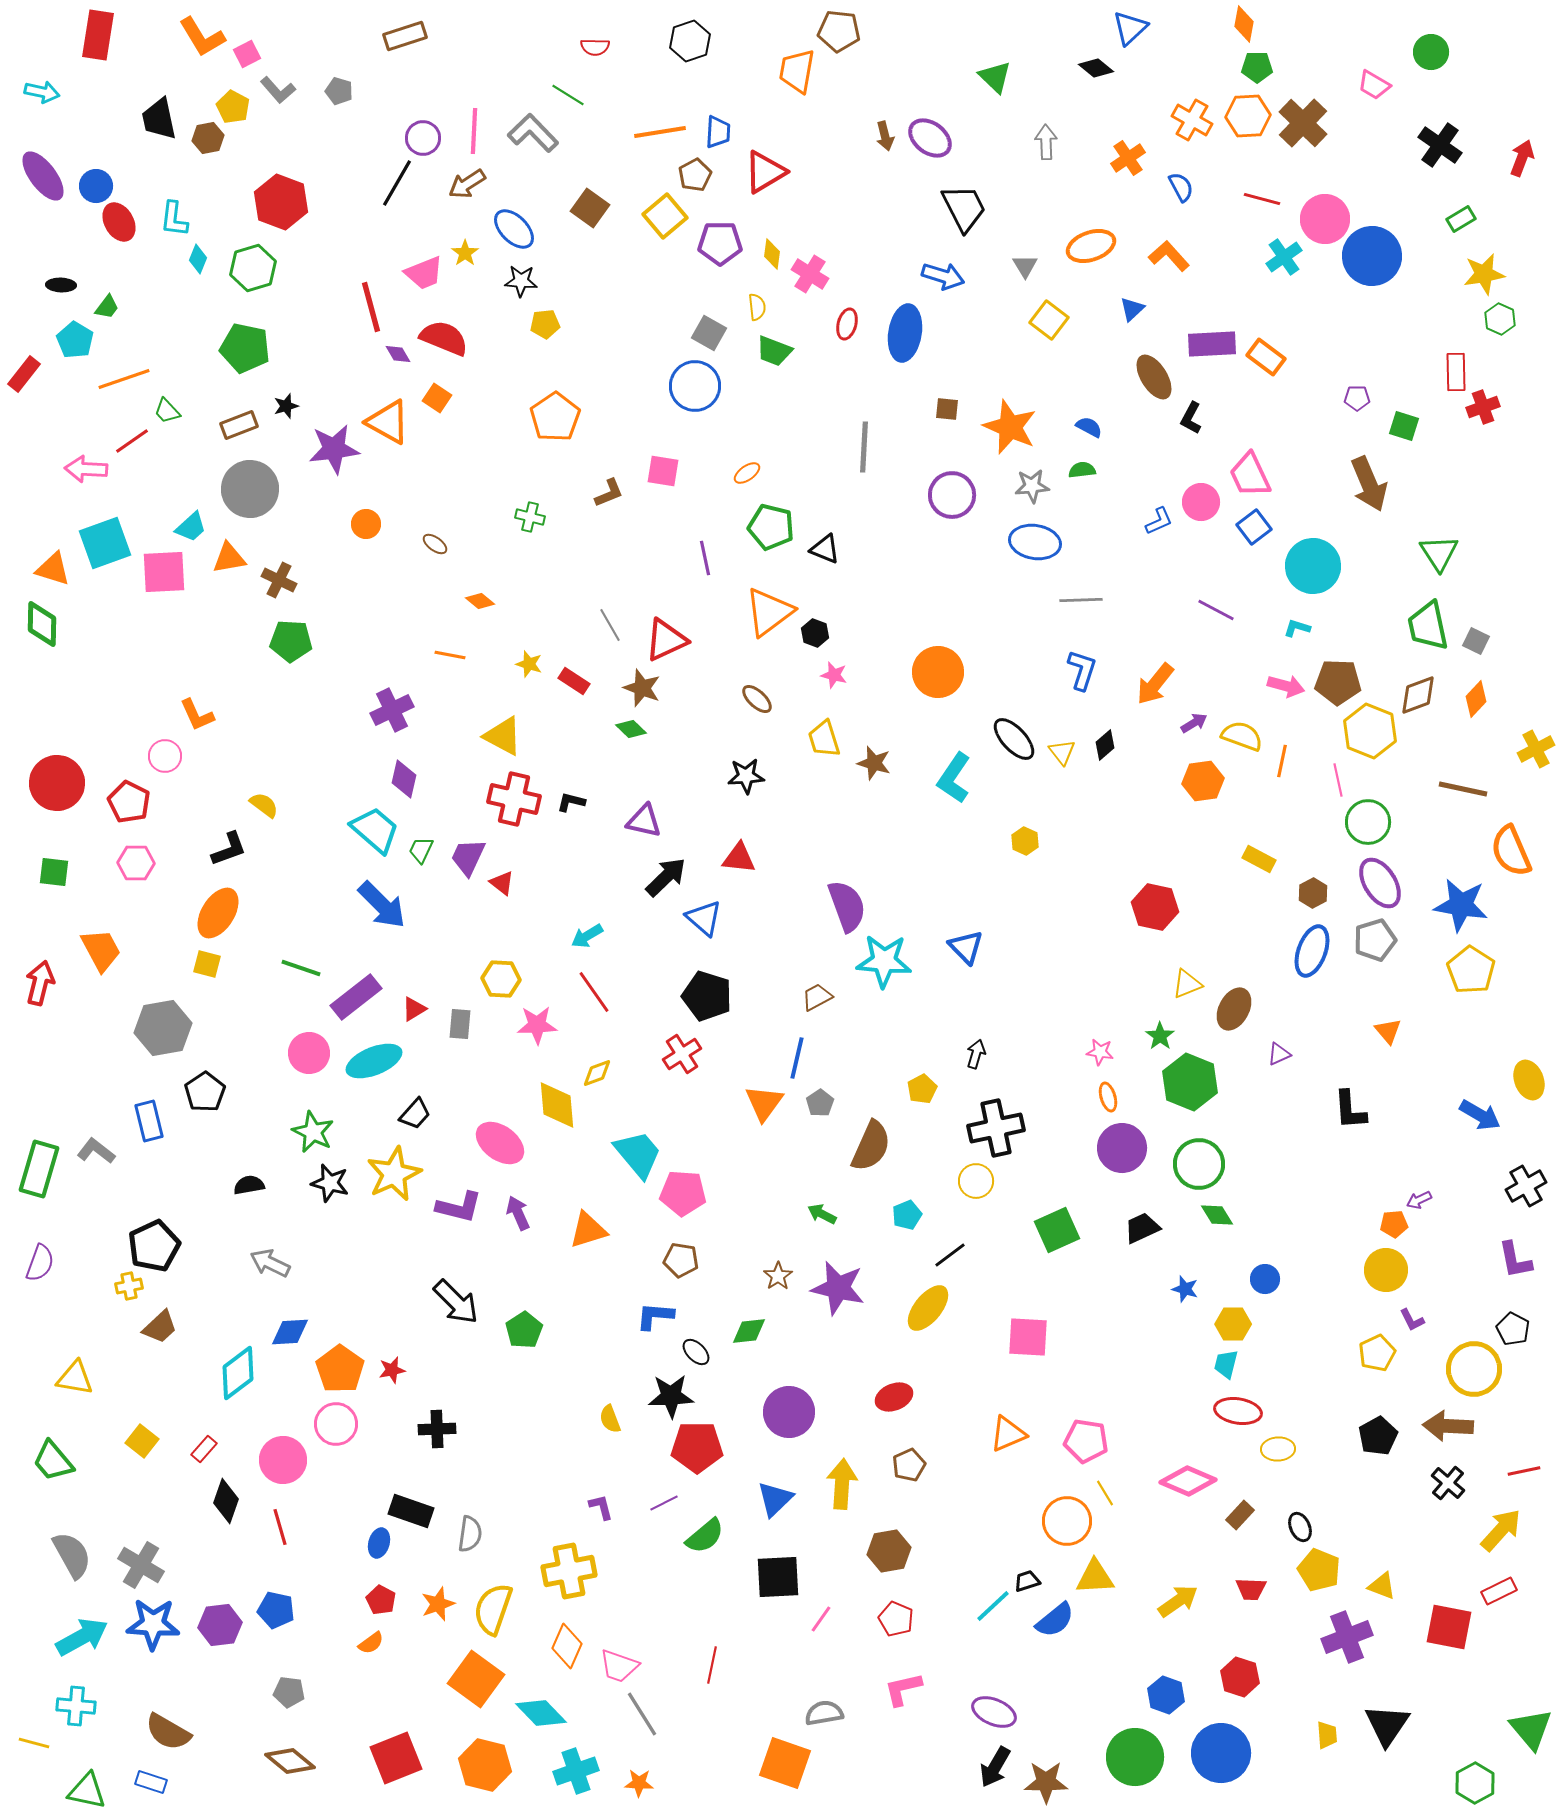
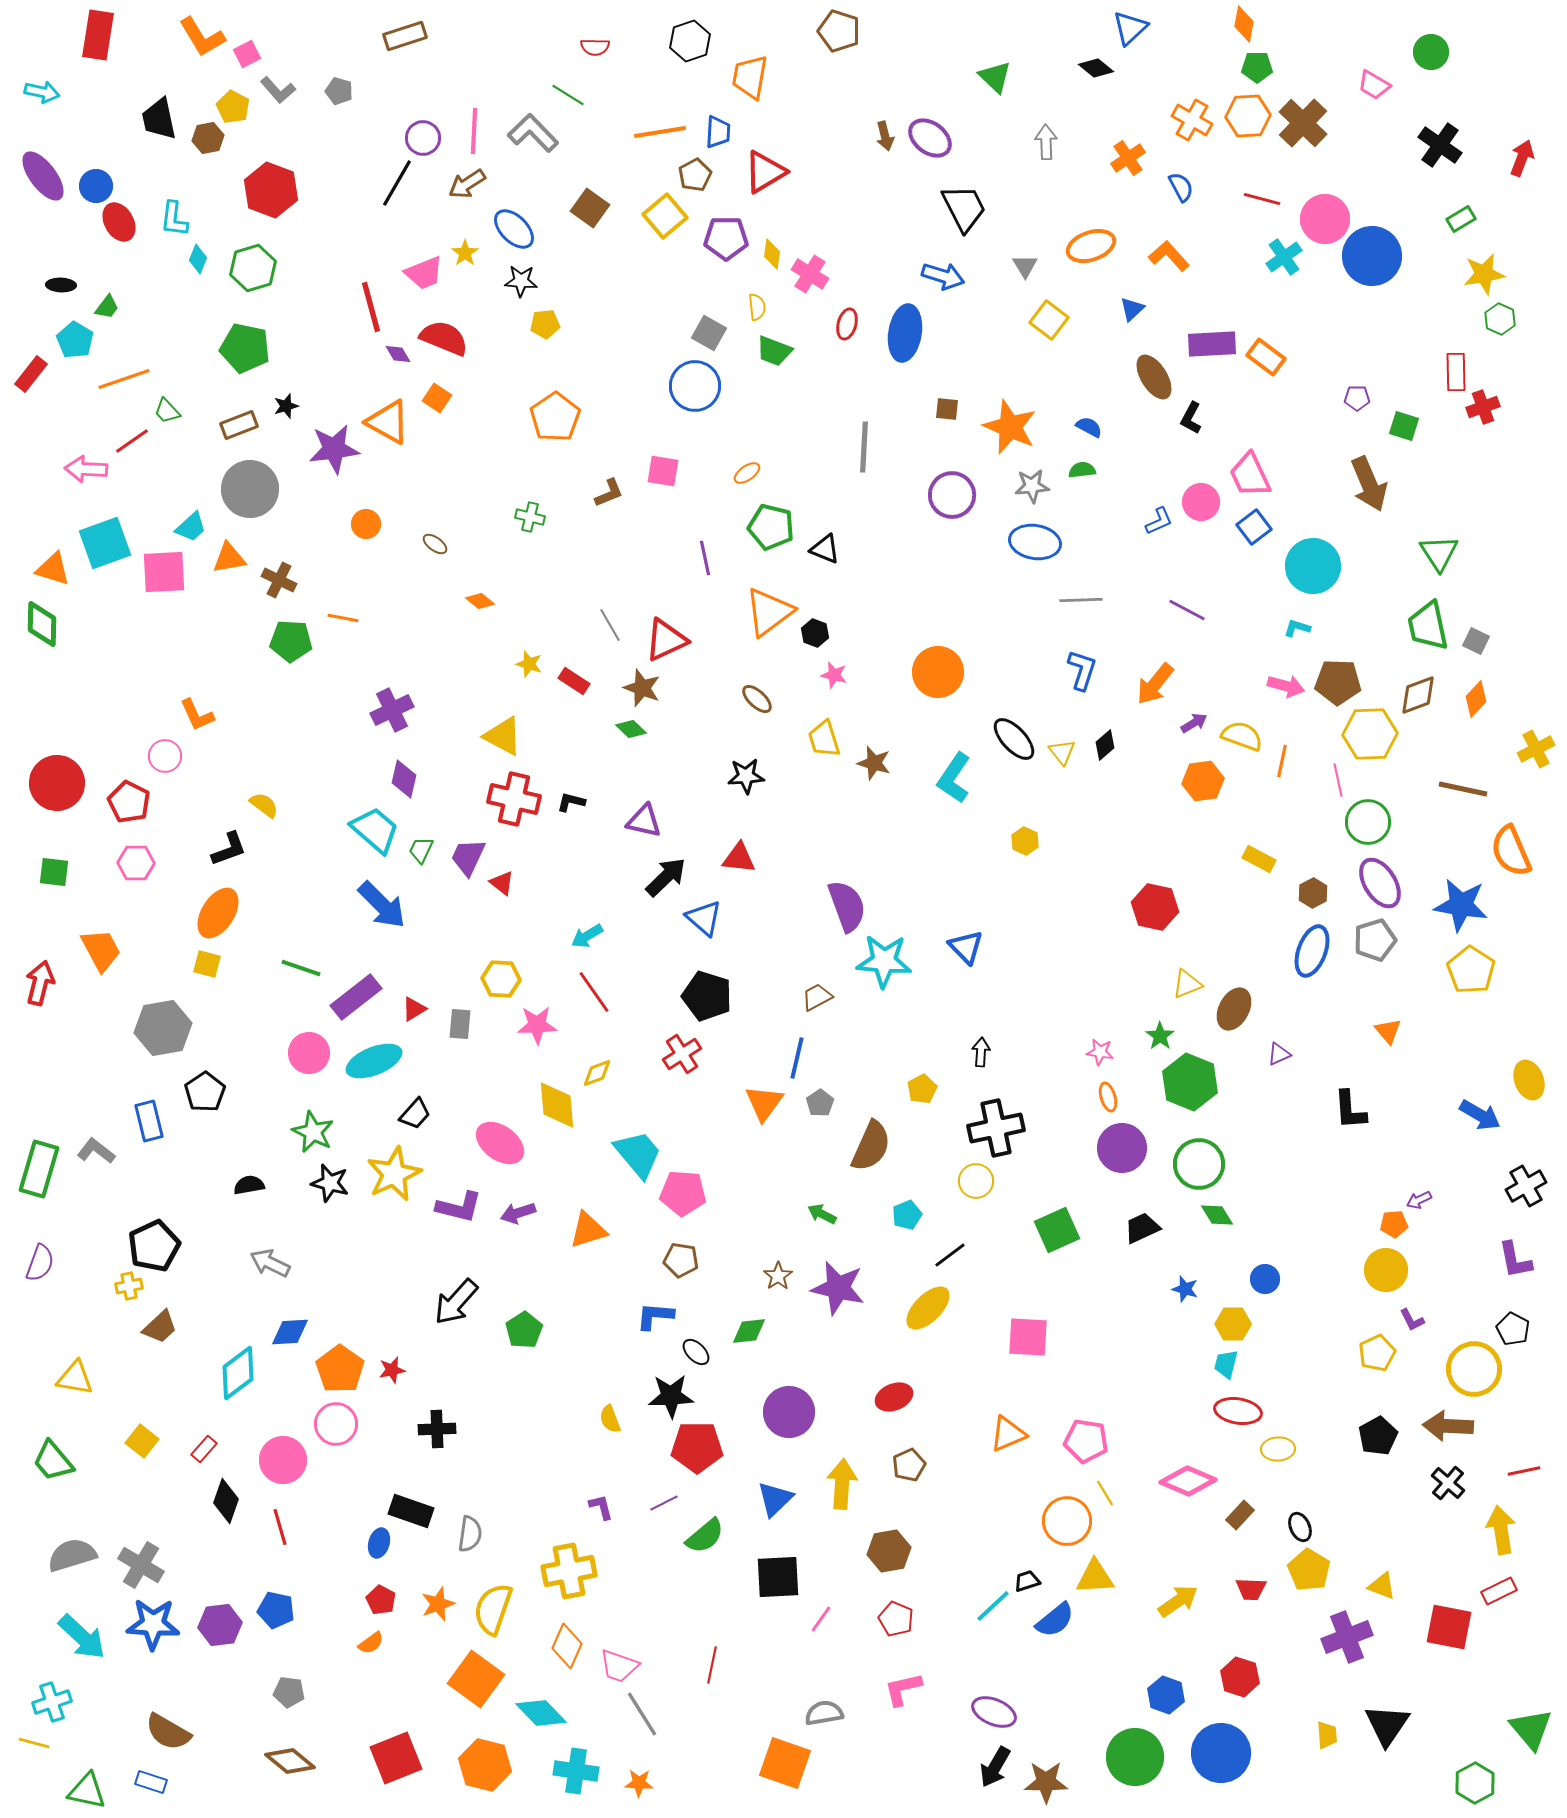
brown pentagon at (839, 31): rotated 12 degrees clockwise
orange trapezoid at (797, 71): moved 47 px left, 6 px down
red hexagon at (281, 202): moved 10 px left, 12 px up
purple pentagon at (720, 243): moved 6 px right, 5 px up
red rectangle at (24, 374): moved 7 px right
purple line at (1216, 610): moved 29 px left
orange line at (450, 655): moved 107 px left, 37 px up
yellow hexagon at (1370, 731): moved 3 px down; rotated 24 degrees counterclockwise
black arrow at (976, 1054): moved 5 px right, 2 px up; rotated 12 degrees counterclockwise
purple arrow at (518, 1213): rotated 84 degrees counterclockwise
black arrow at (456, 1302): rotated 87 degrees clockwise
yellow ellipse at (928, 1308): rotated 6 degrees clockwise
yellow arrow at (1501, 1530): rotated 51 degrees counterclockwise
gray semicircle at (72, 1555): rotated 78 degrees counterclockwise
yellow pentagon at (1319, 1570): moved 10 px left; rotated 9 degrees clockwise
cyan arrow at (82, 1637): rotated 72 degrees clockwise
cyan cross at (76, 1706): moved 24 px left, 4 px up; rotated 24 degrees counterclockwise
cyan cross at (576, 1771): rotated 27 degrees clockwise
